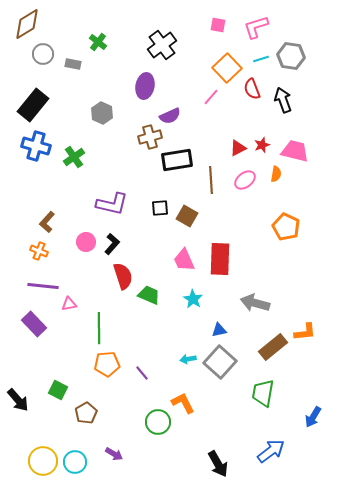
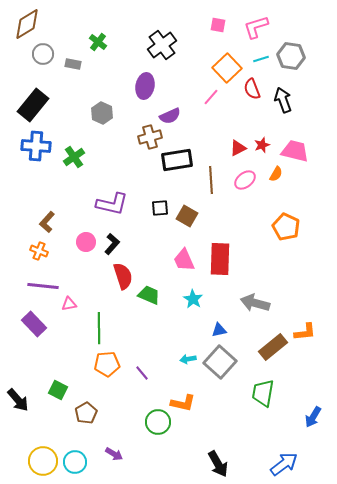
blue cross at (36, 146): rotated 12 degrees counterclockwise
orange semicircle at (276, 174): rotated 21 degrees clockwise
orange L-shape at (183, 403): rotated 130 degrees clockwise
blue arrow at (271, 451): moved 13 px right, 13 px down
